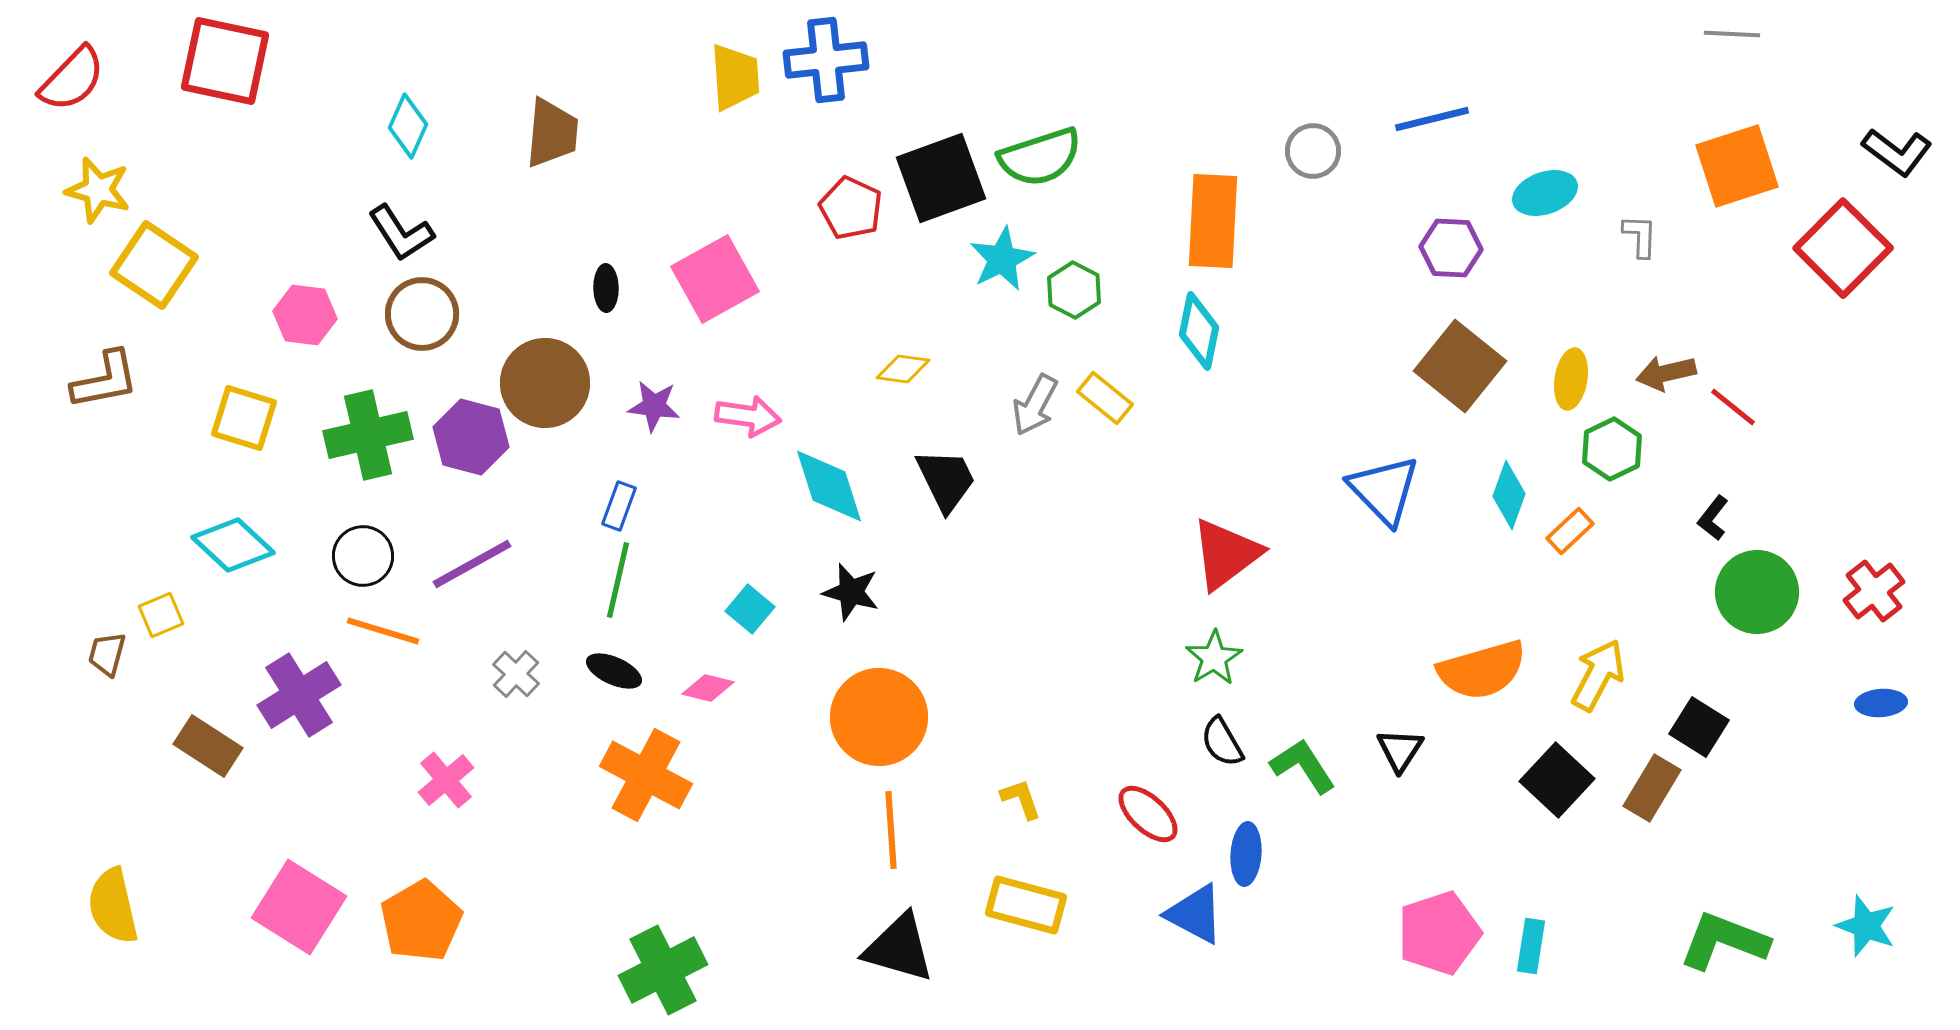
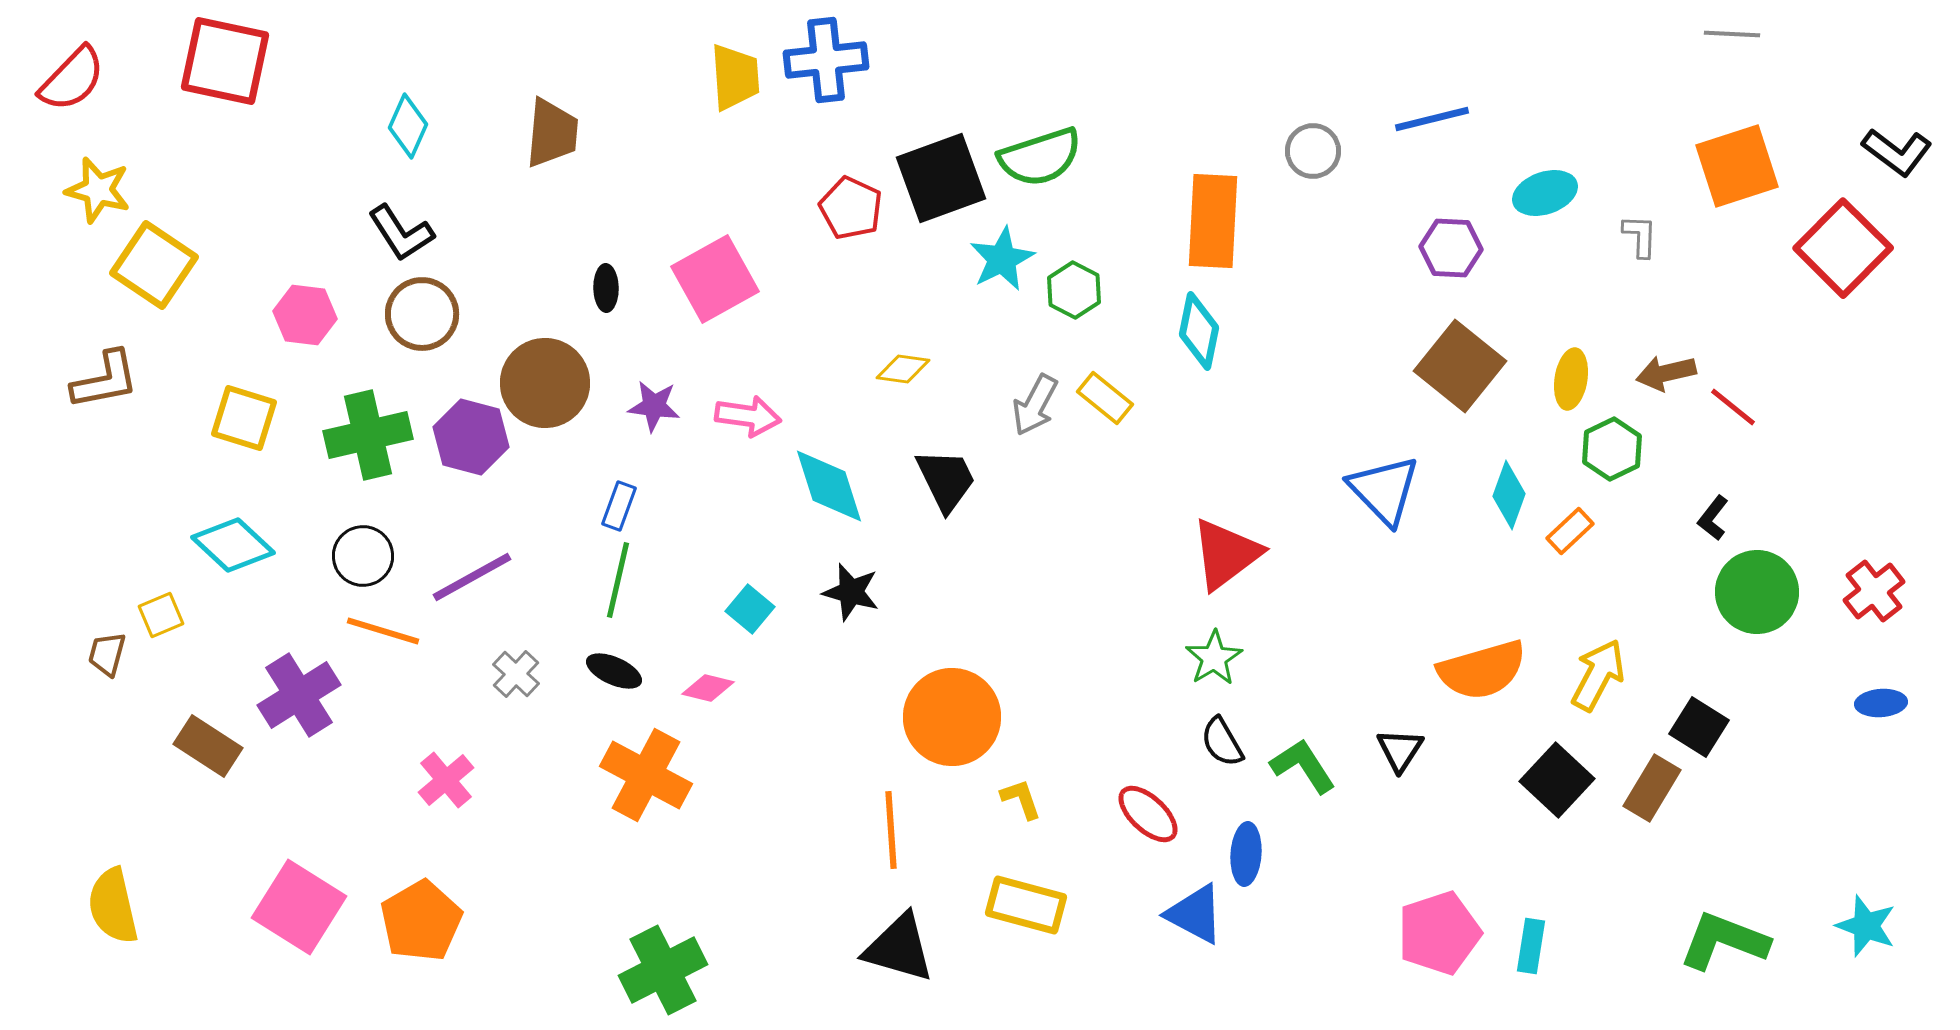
purple line at (472, 564): moved 13 px down
orange circle at (879, 717): moved 73 px right
